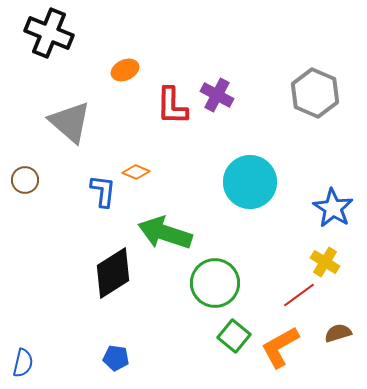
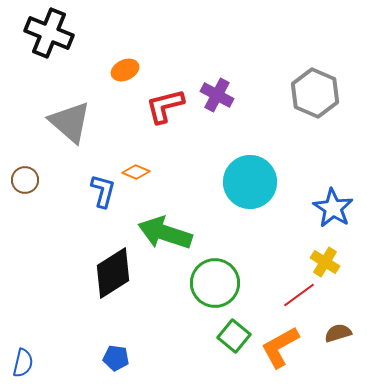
red L-shape: moved 7 px left; rotated 75 degrees clockwise
blue L-shape: rotated 8 degrees clockwise
